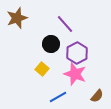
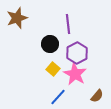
purple line: moved 3 px right; rotated 36 degrees clockwise
black circle: moved 1 px left
yellow square: moved 11 px right
pink star: rotated 10 degrees clockwise
blue line: rotated 18 degrees counterclockwise
